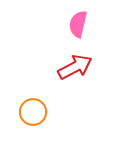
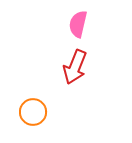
red arrow: rotated 140 degrees clockwise
